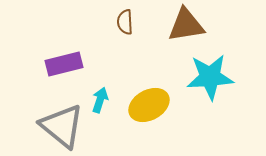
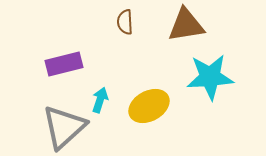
yellow ellipse: moved 1 px down
gray triangle: moved 2 px right, 1 px down; rotated 39 degrees clockwise
